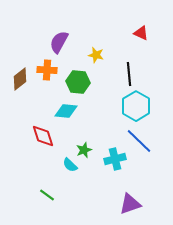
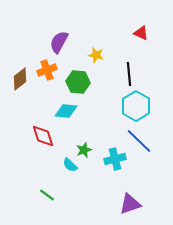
orange cross: rotated 24 degrees counterclockwise
